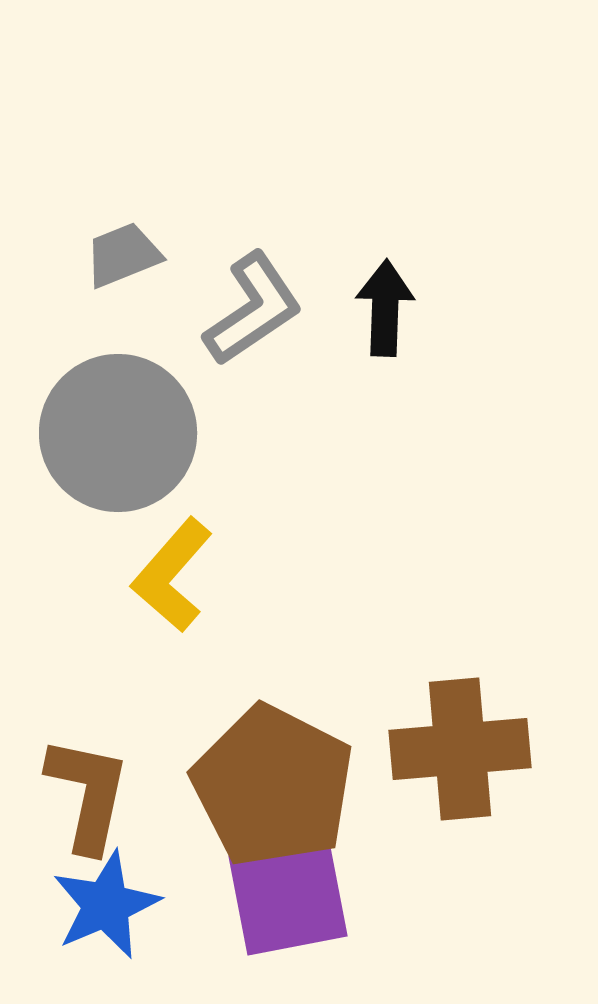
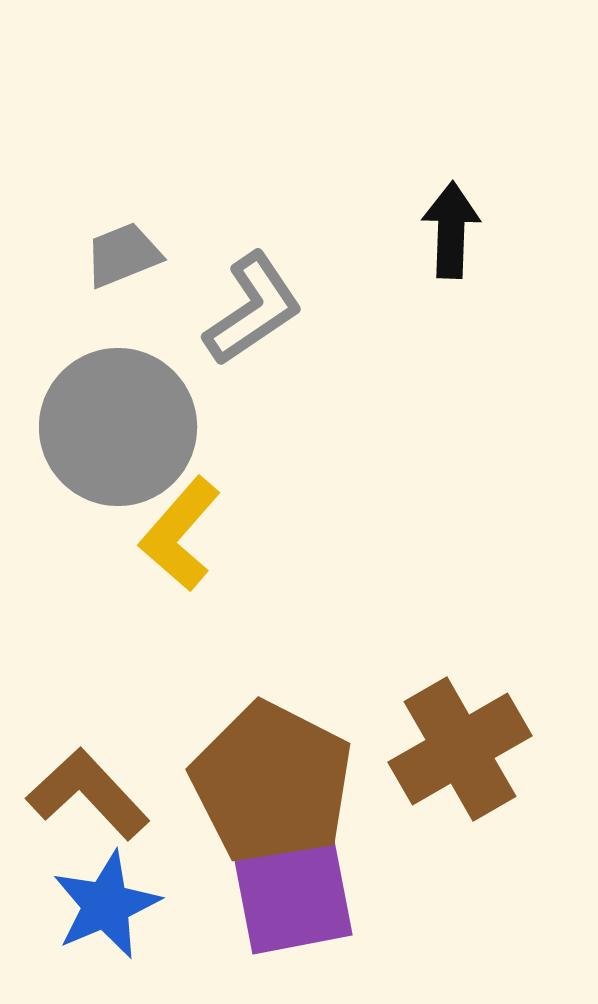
black arrow: moved 66 px right, 78 px up
gray circle: moved 6 px up
yellow L-shape: moved 8 px right, 41 px up
brown cross: rotated 25 degrees counterclockwise
brown pentagon: moved 1 px left, 3 px up
brown L-shape: rotated 55 degrees counterclockwise
purple square: moved 5 px right, 1 px up
